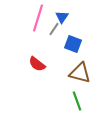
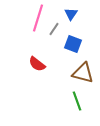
blue triangle: moved 9 px right, 3 px up
brown triangle: moved 3 px right
